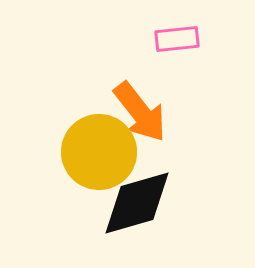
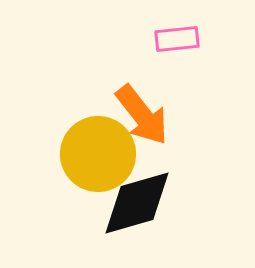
orange arrow: moved 2 px right, 3 px down
yellow circle: moved 1 px left, 2 px down
